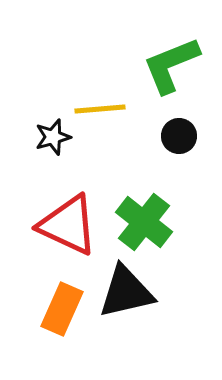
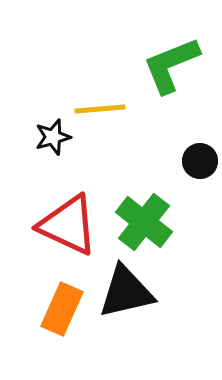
black circle: moved 21 px right, 25 px down
